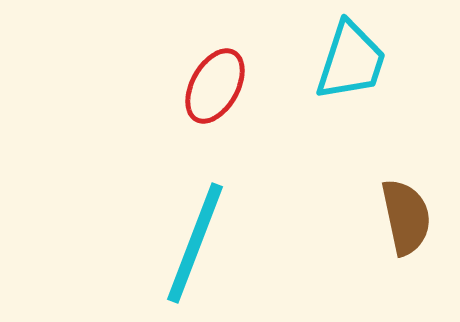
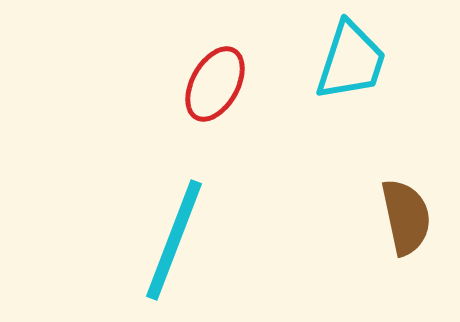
red ellipse: moved 2 px up
cyan line: moved 21 px left, 3 px up
